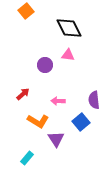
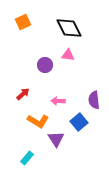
orange square: moved 3 px left, 11 px down; rotated 14 degrees clockwise
blue square: moved 2 px left
